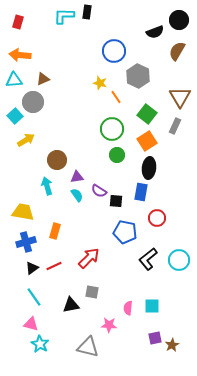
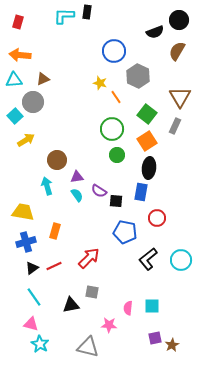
cyan circle at (179, 260): moved 2 px right
